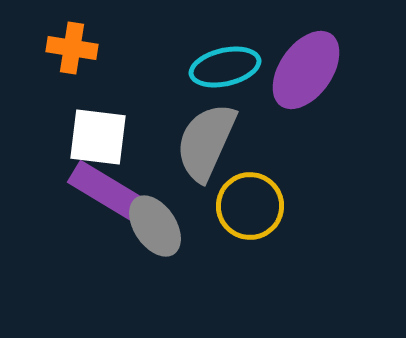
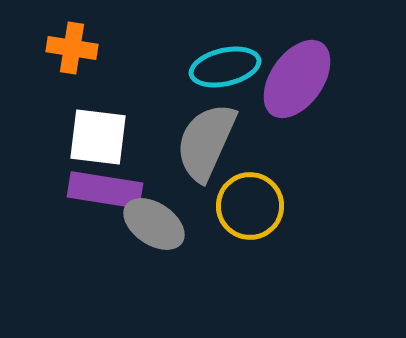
purple ellipse: moved 9 px left, 9 px down
purple rectangle: rotated 22 degrees counterclockwise
gray ellipse: moved 1 px left, 2 px up; rotated 22 degrees counterclockwise
